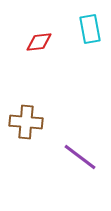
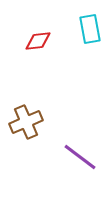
red diamond: moved 1 px left, 1 px up
brown cross: rotated 28 degrees counterclockwise
